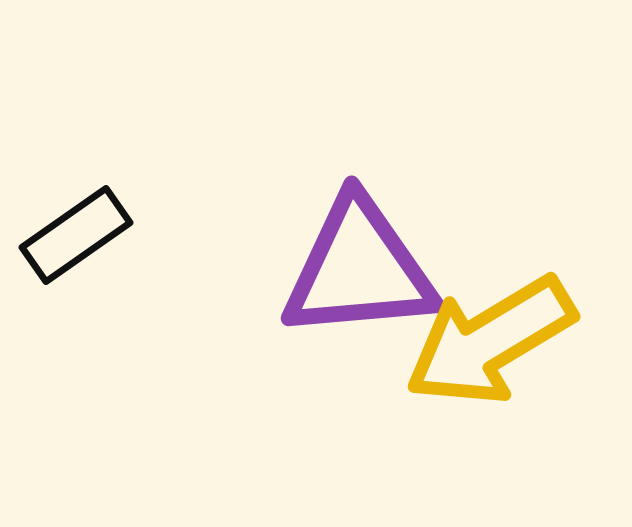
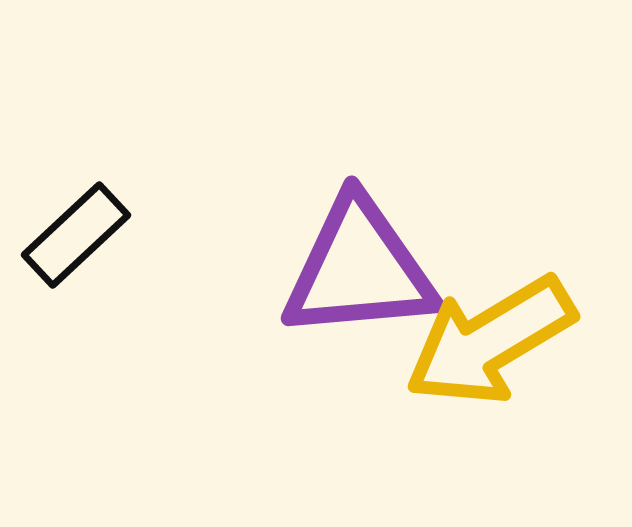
black rectangle: rotated 8 degrees counterclockwise
